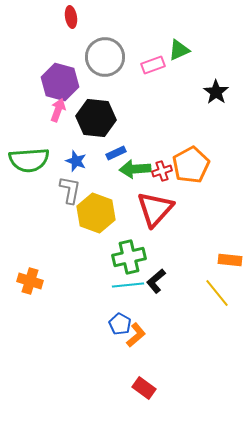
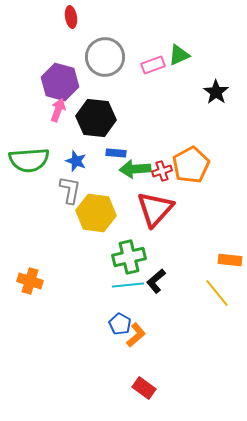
green triangle: moved 5 px down
blue rectangle: rotated 30 degrees clockwise
yellow hexagon: rotated 12 degrees counterclockwise
